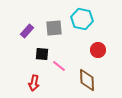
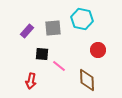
gray square: moved 1 px left
red arrow: moved 3 px left, 2 px up
